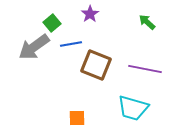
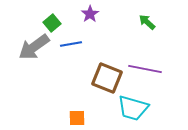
brown square: moved 11 px right, 13 px down
